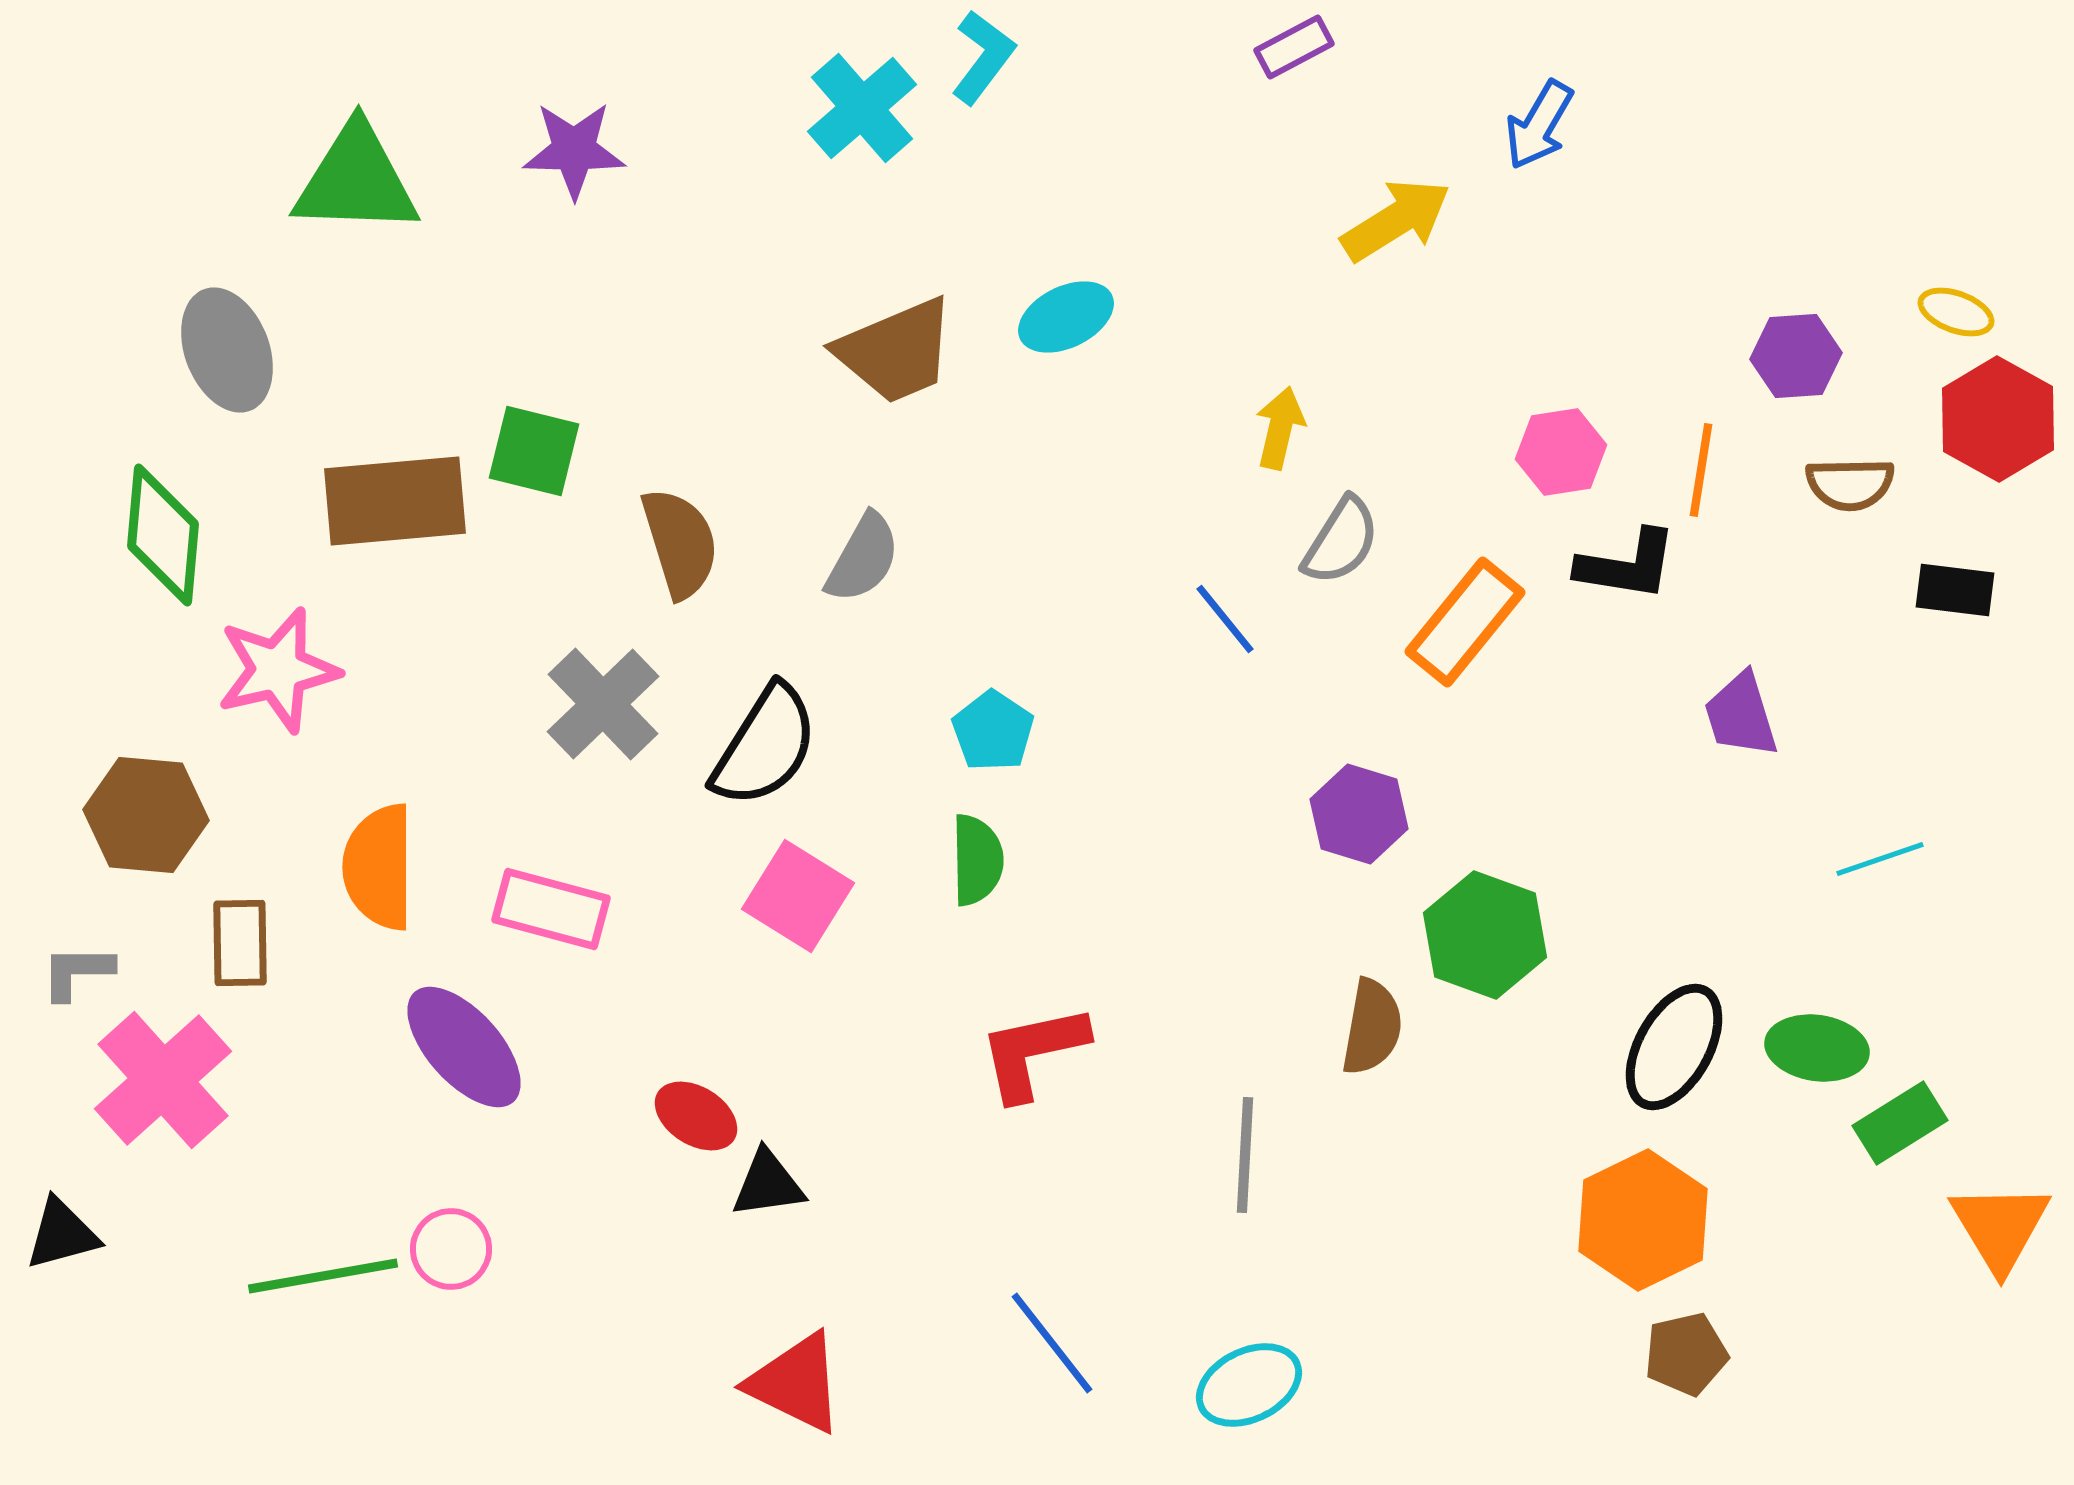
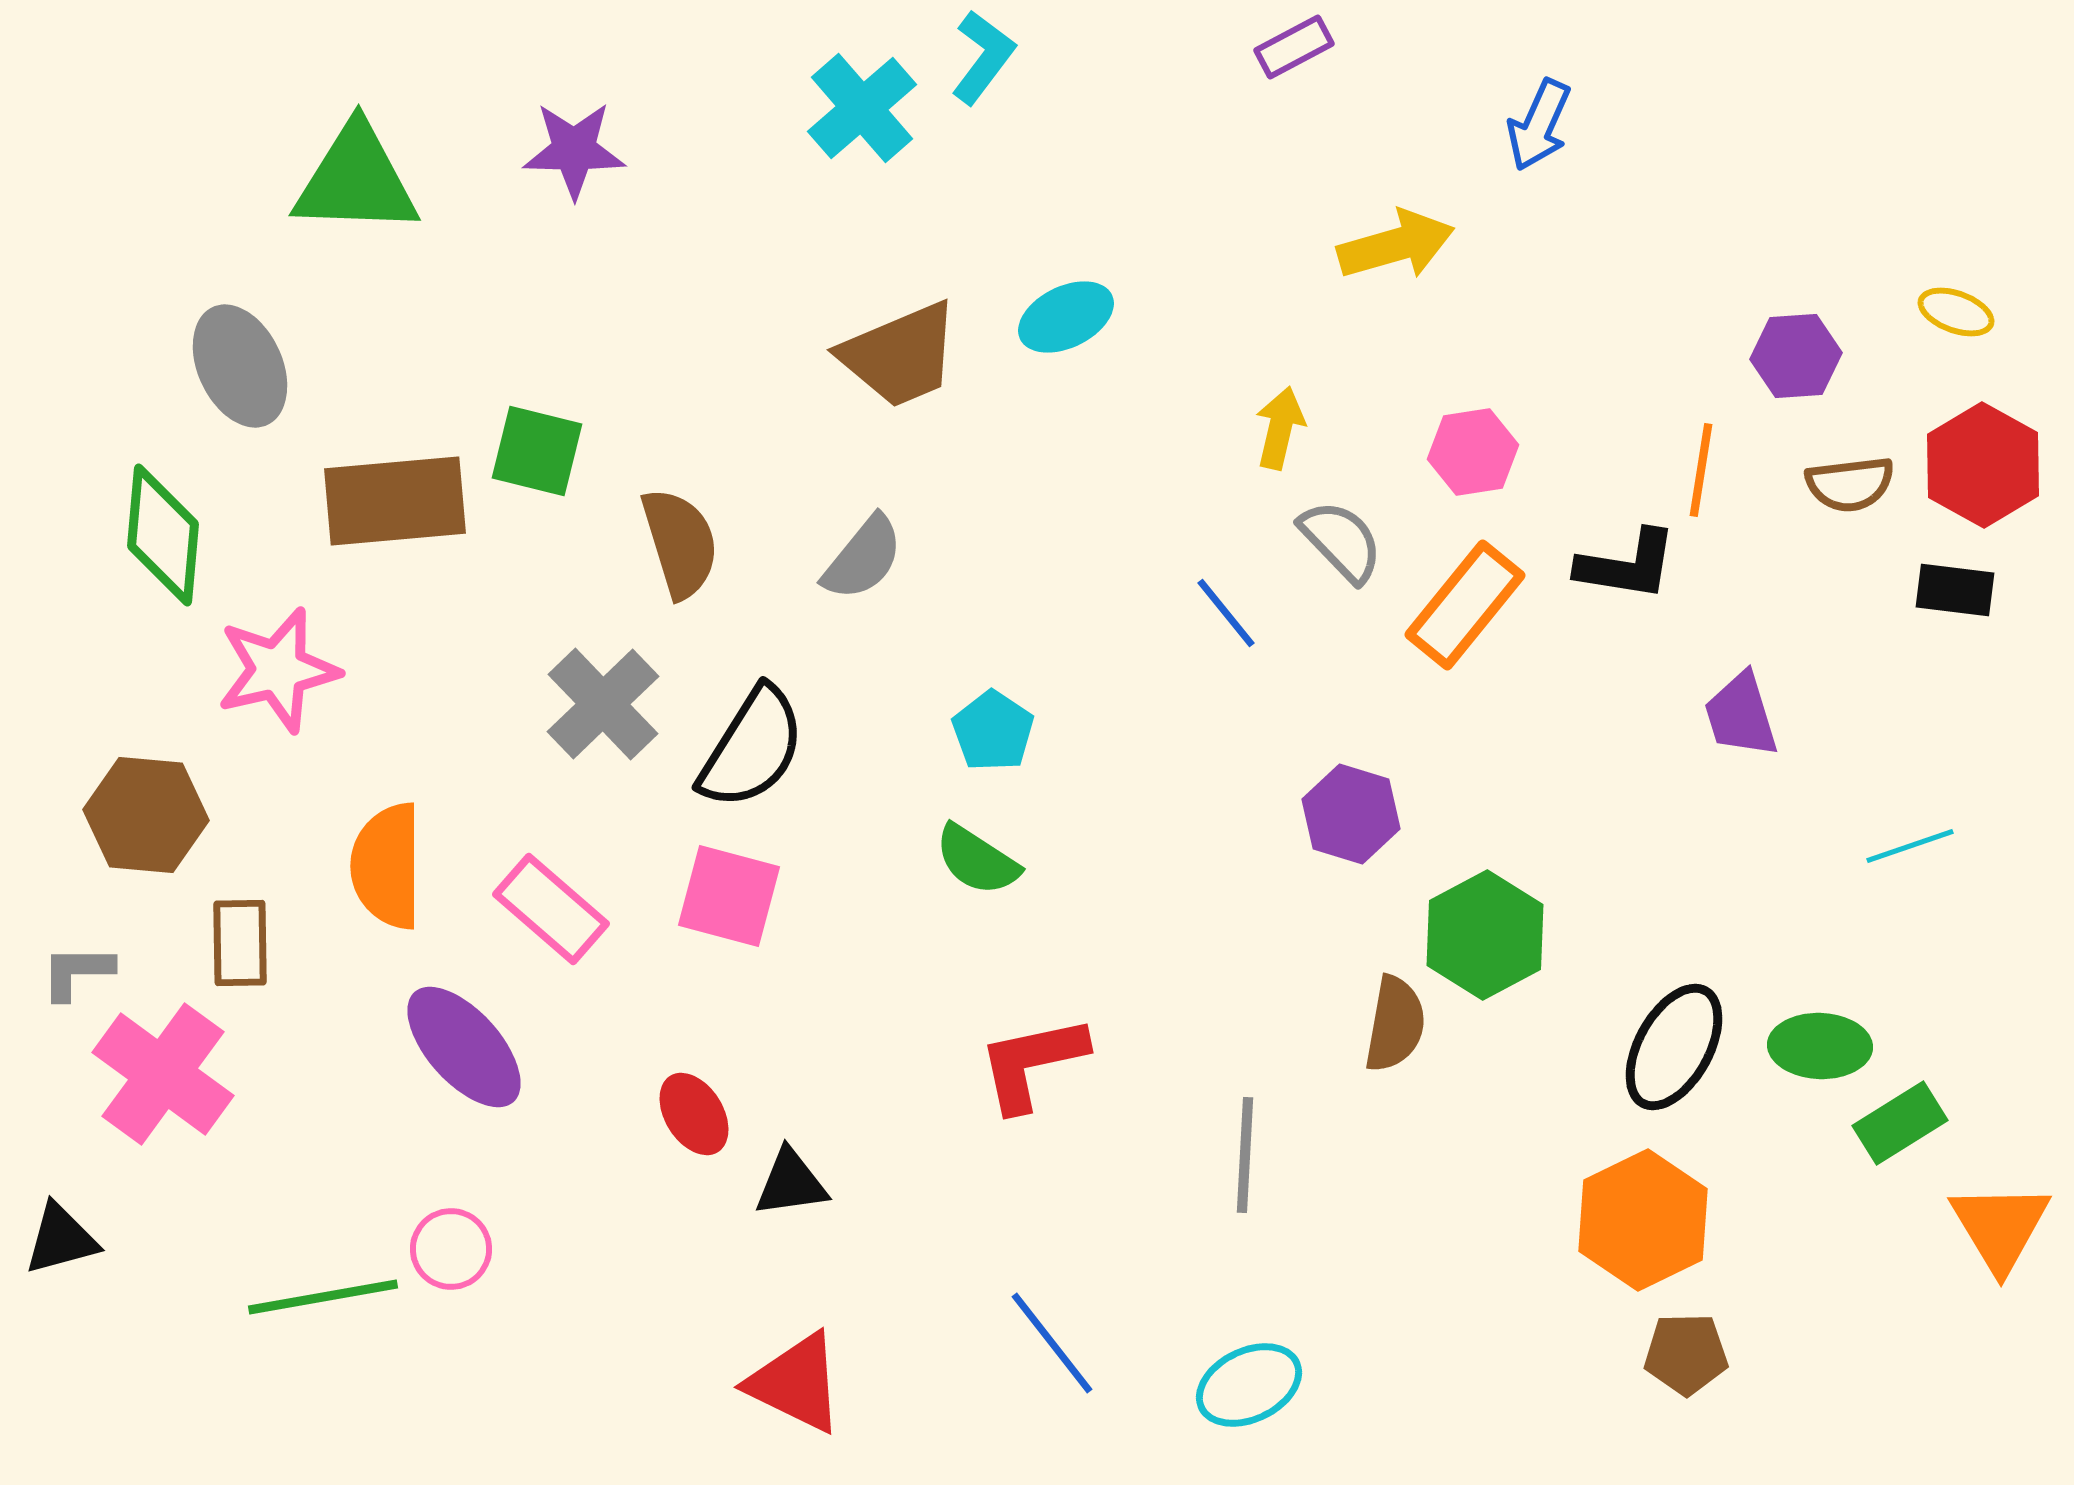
blue arrow at (1539, 125): rotated 6 degrees counterclockwise
yellow arrow at (1396, 220): moved 25 px down; rotated 16 degrees clockwise
gray ellipse at (227, 350): moved 13 px right, 16 px down; rotated 4 degrees counterclockwise
brown trapezoid at (896, 351): moved 4 px right, 4 px down
red hexagon at (1998, 419): moved 15 px left, 46 px down
green square at (534, 451): moved 3 px right
pink hexagon at (1561, 452): moved 88 px left
brown semicircle at (1850, 484): rotated 6 degrees counterclockwise
gray semicircle at (1341, 541): rotated 76 degrees counterclockwise
gray semicircle at (863, 558): rotated 10 degrees clockwise
blue line at (1225, 619): moved 1 px right, 6 px up
orange rectangle at (1465, 622): moved 17 px up
black semicircle at (765, 746): moved 13 px left, 2 px down
purple hexagon at (1359, 814): moved 8 px left
cyan line at (1880, 859): moved 30 px right, 13 px up
green semicircle at (977, 860): rotated 124 degrees clockwise
orange semicircle at (379, 867): moved 8 px right, 1 px up
pink square at (798, 896): moved 69 px left; rotated 17 degrees counterclockwise
pink rectangle at (551, 909): rotated 26 degrees clockwise
green hexagon at (1485, 935): rotated 12 degrees clockwise
brown semicircle at (1372, 1027): moved 23 px right, 3 px up
green ellipse at (1817, 1048): moved 3 px right, 2 px up; rotated 6 degrees counterclockwise
red L-shape at (1033, 1052): moved 1 px left, 11 px down
pink cross at (163, 1080): moved 6 px up; rotated 12 degrees counterclockwise
red ellipse at (696, 1116): moved 2 px left, 2 px up; rotated 26 degrees clockwise
black triangle at (768, 1184): moved 23 px right, 1 px up
black triangle at (62, 1234): moved 1 px left, 5 px down
green line at (323, 1276): moved 21 px down
brown pentagon at (1686, 1354): rotated 12 degrees clockwise
